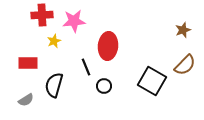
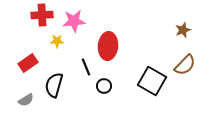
yellow star: moved 3 px right; rotated 24 degrees clockwise
red rectangle: rotated 36 degrees counterclockwise
